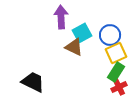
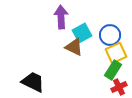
green rectangle: moved 3 px left, 2 px up
